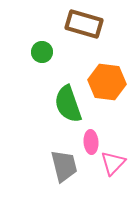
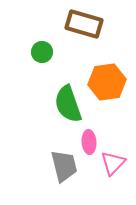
orange hexagon: rotated 15 degrees counterclockwise
pink ellipse: moved 2 px left
